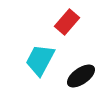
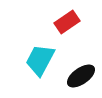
red rectangle: rotated 15 degrees clockwise
